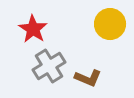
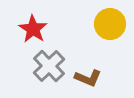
gray cross: rotated 12 degrees counterclockwise
